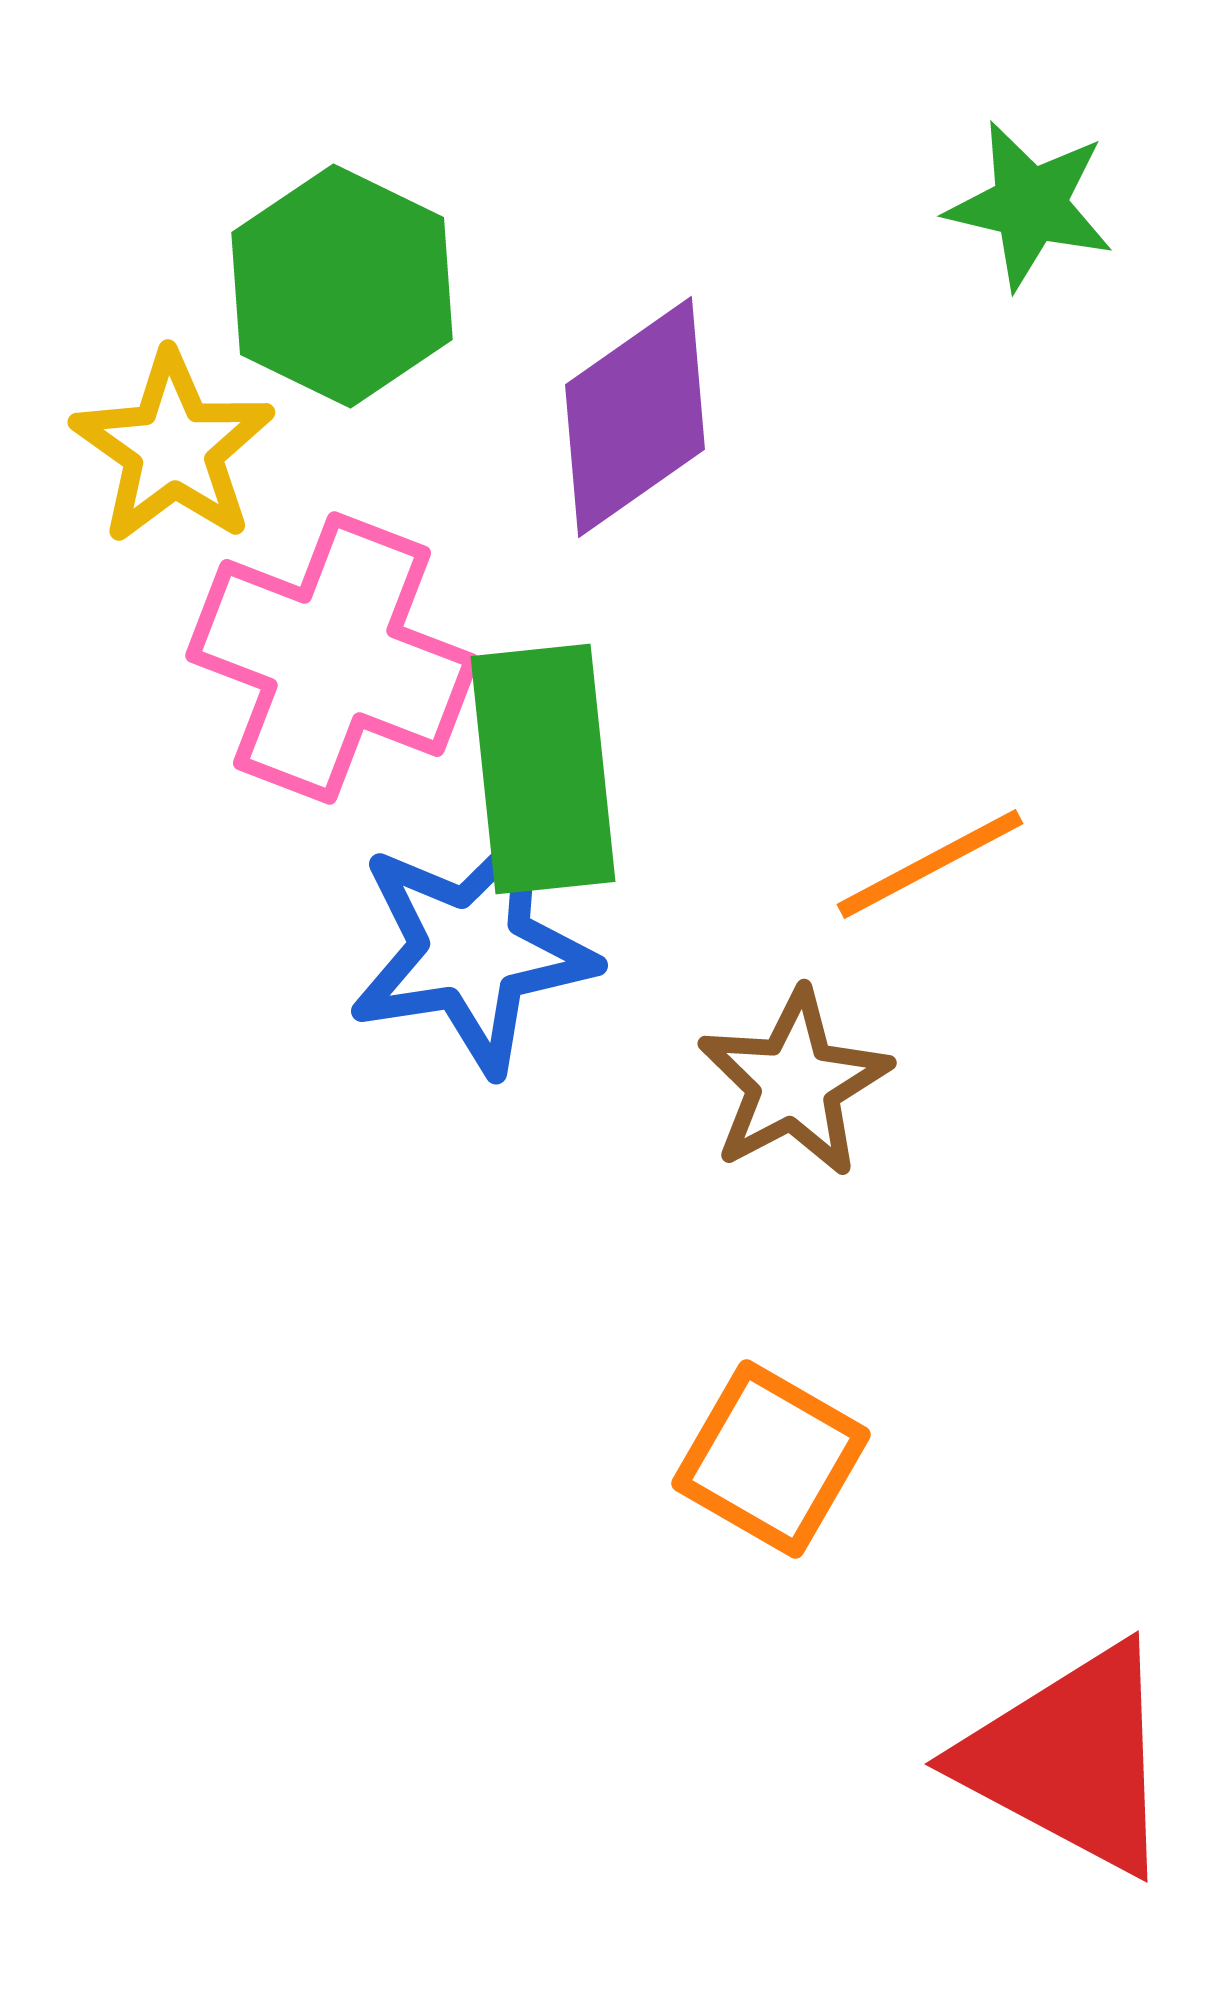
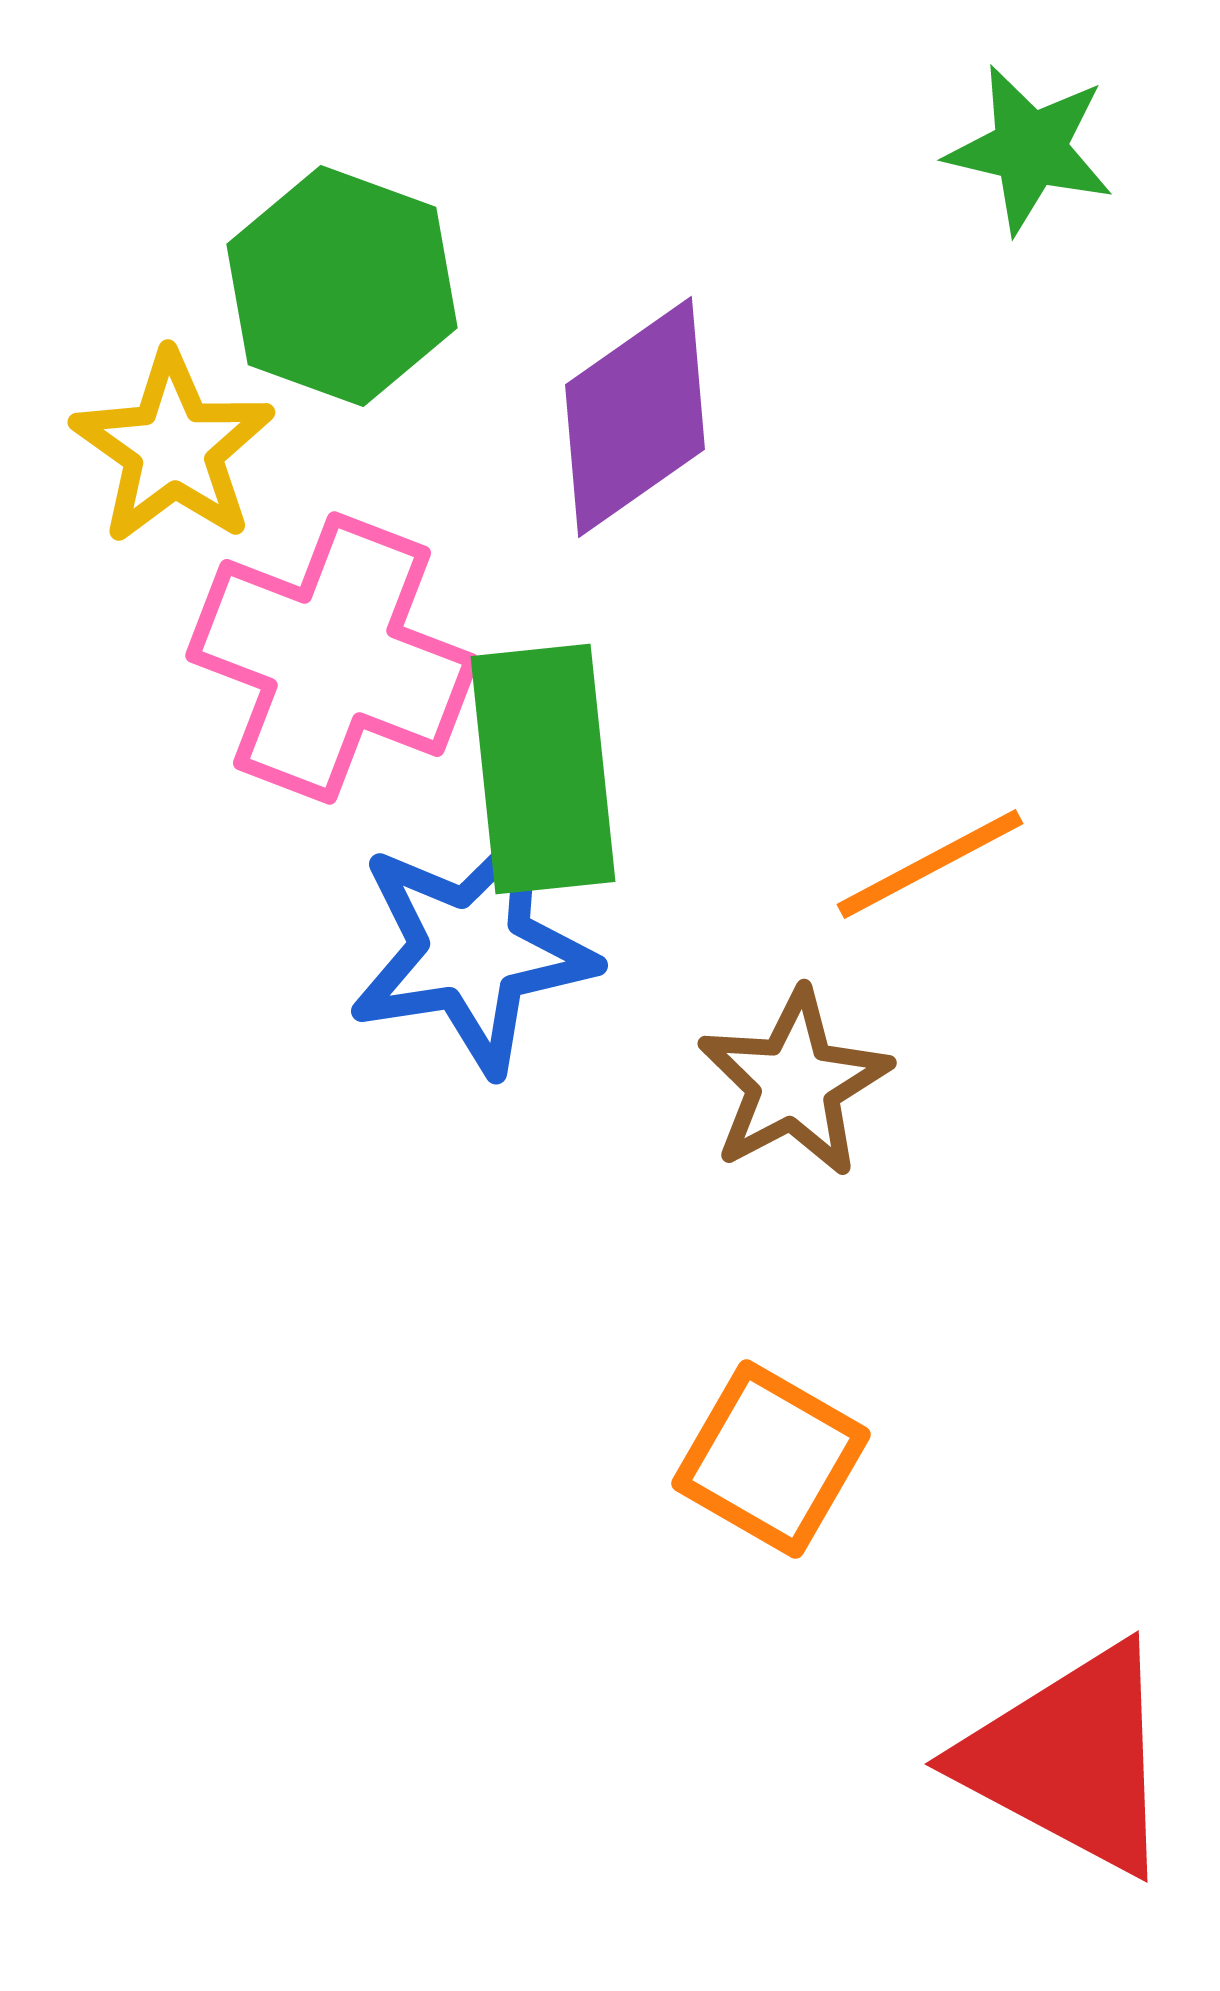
green star: moved 56 px up
green hexagon: rotated 6 degrees counterclockwise
